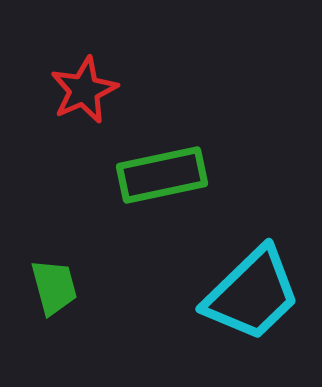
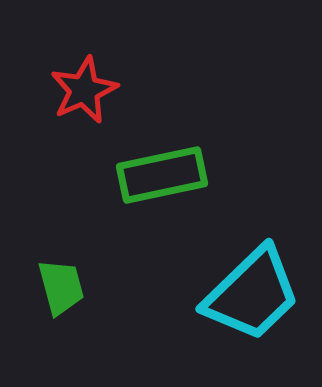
green trapezoid: moved 7 px right
